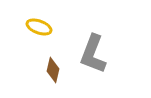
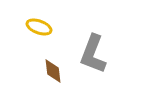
brown diamond: moved 1 px down; rotated 20 degrees counterclockwise
